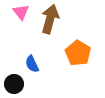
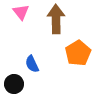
brown arrow: moved 6 px right; rotated 16 degrees counterclockwise
orange pentagon: rotated 10 degrees clockwise
